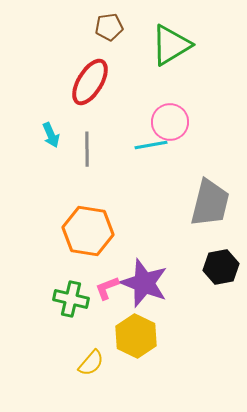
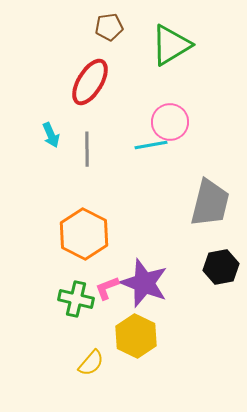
orange hexagon: moved 4 px left, 3 px down; rotated 18 degrees clockwise
green cross: moved 5 px right
